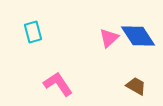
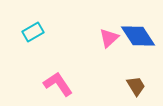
cyan rectangle: rotated 75 degrees clockwise
brown trapezoid: rotated 30 degrees clockwise
